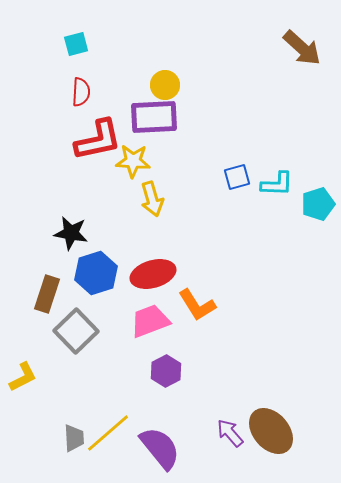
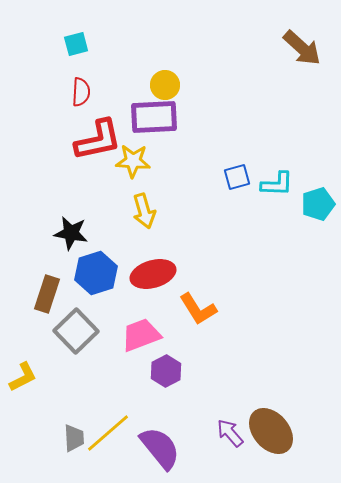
yellow arrow: moved 8 px left, 12 px down
orange L-shape: moved 1 px right, 4 px down
pink trapezoid: moved 9 px left, 14 px down
